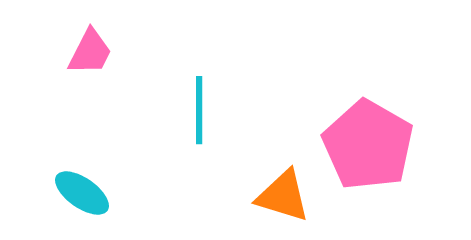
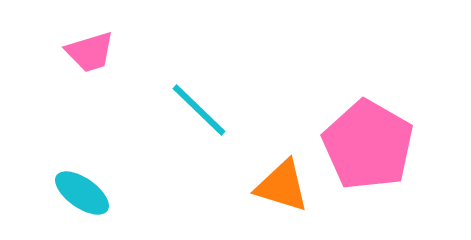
pink trapezoid: rotated 46 degrees clockwise
cyan line: rotated 46 degrees counterclockwise
orange triangle: moved 1 px left, 10 px up
